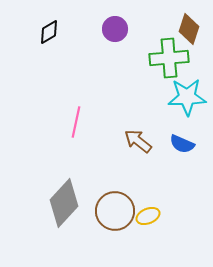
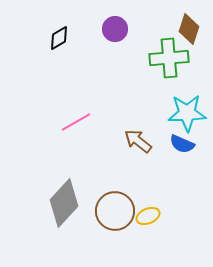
black diamond: moved 10 px right, 6 px down
cyan star: moved 16 px down
pink line: rotated 48 degrees clockwise
